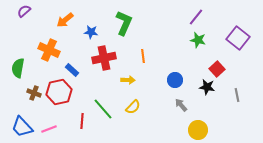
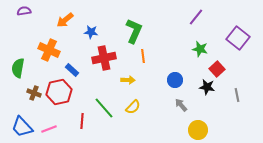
purple semicircle: rotated 32 degrees clockwise
green L-shape: moved 10 px right, 8 px down
green star: moved 2 px right, 9 px down
green line: moved 1 px right, 1 px up
